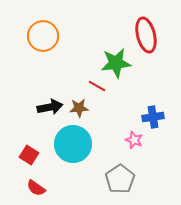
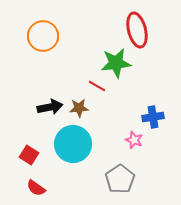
red ellipse: moved 9 px left, 5 px up
